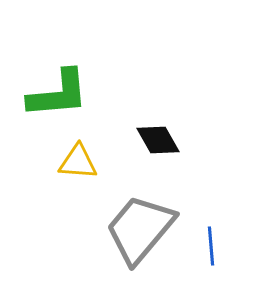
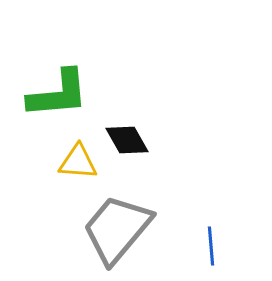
black diamond: moved 31 px left
gray trapezoid: moved 23 px left
